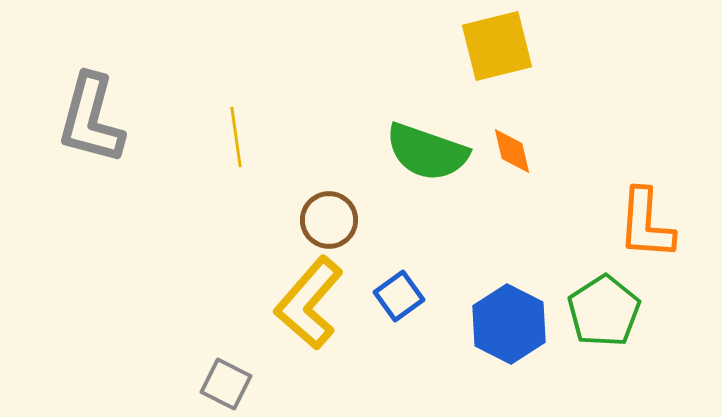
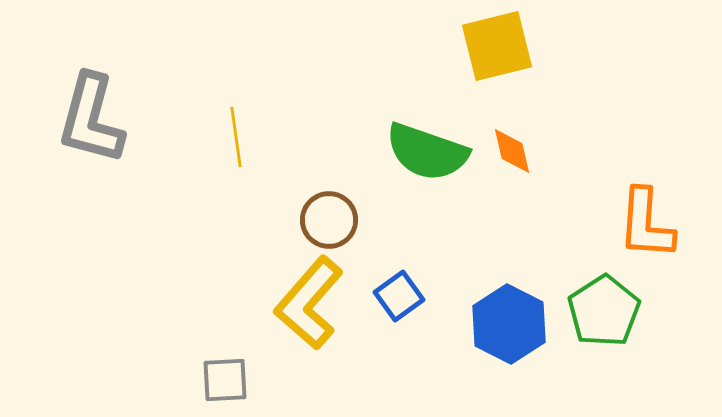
gray square: moved 1 px left, 4 px up; rotated 30 degrees counterclockwise
